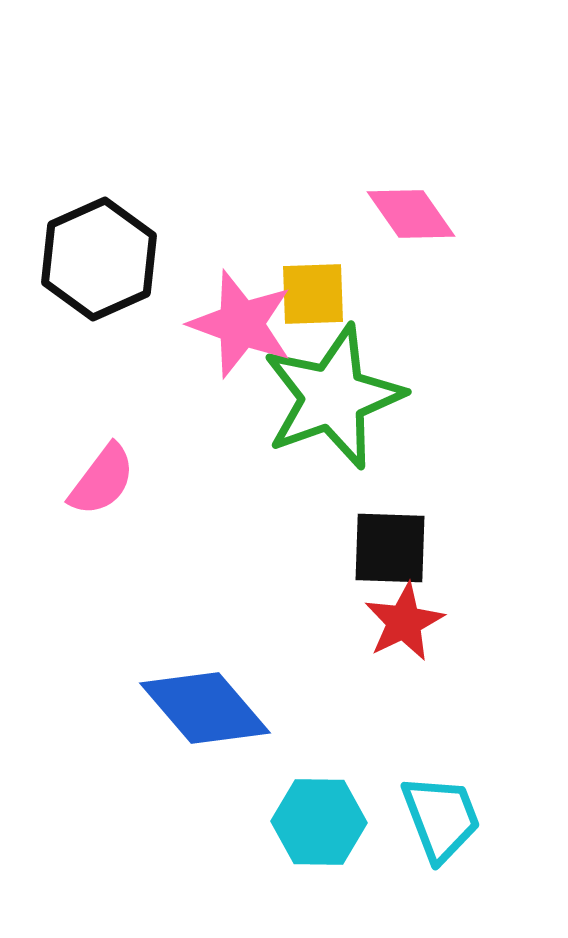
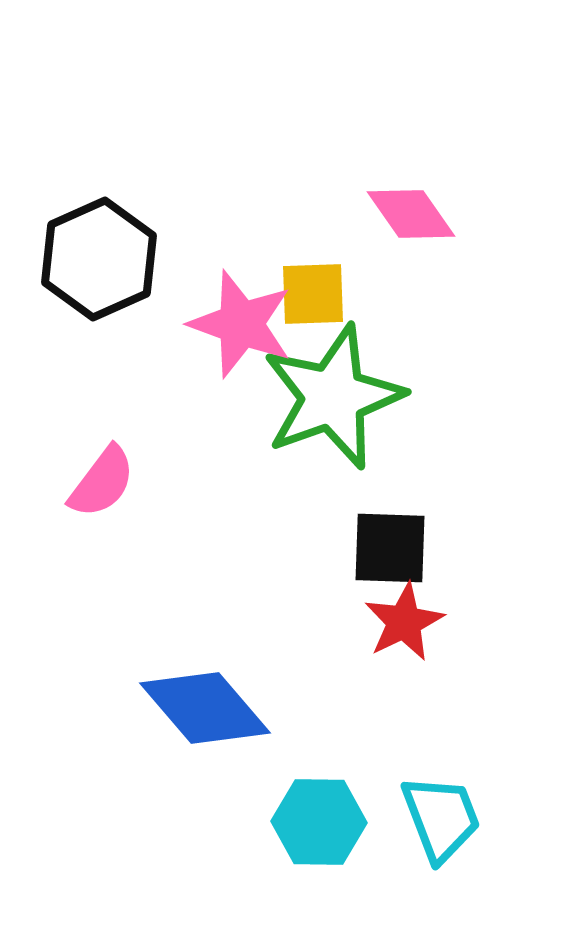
pink semicircle: moved 2 px down
